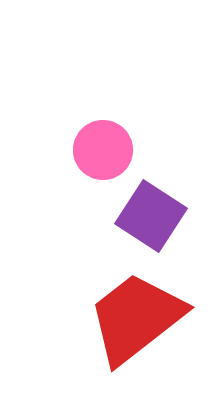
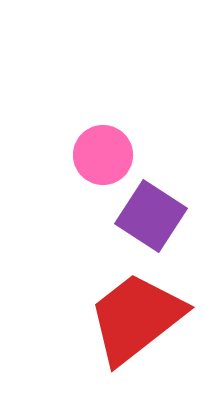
pink circle: moved 5 px down
